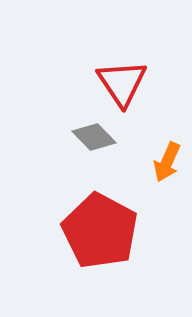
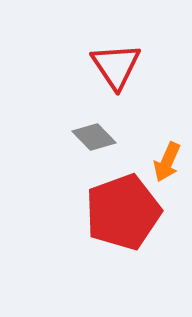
red triangle: moved 6 px left, 17 px up
red pentagon: moved 23 px right, 19 px up; rotated 24 degrees clockwise
